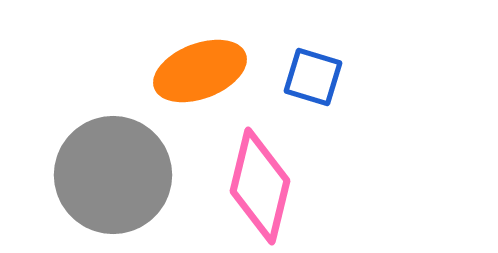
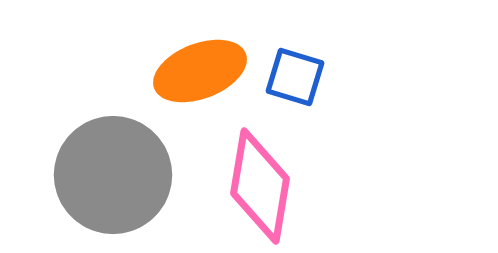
blue square: moved 18 px left
pink diamond: rotated 4 degrees counterclockwise
